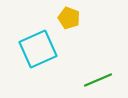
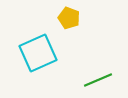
cyan square: moved 4 px down
